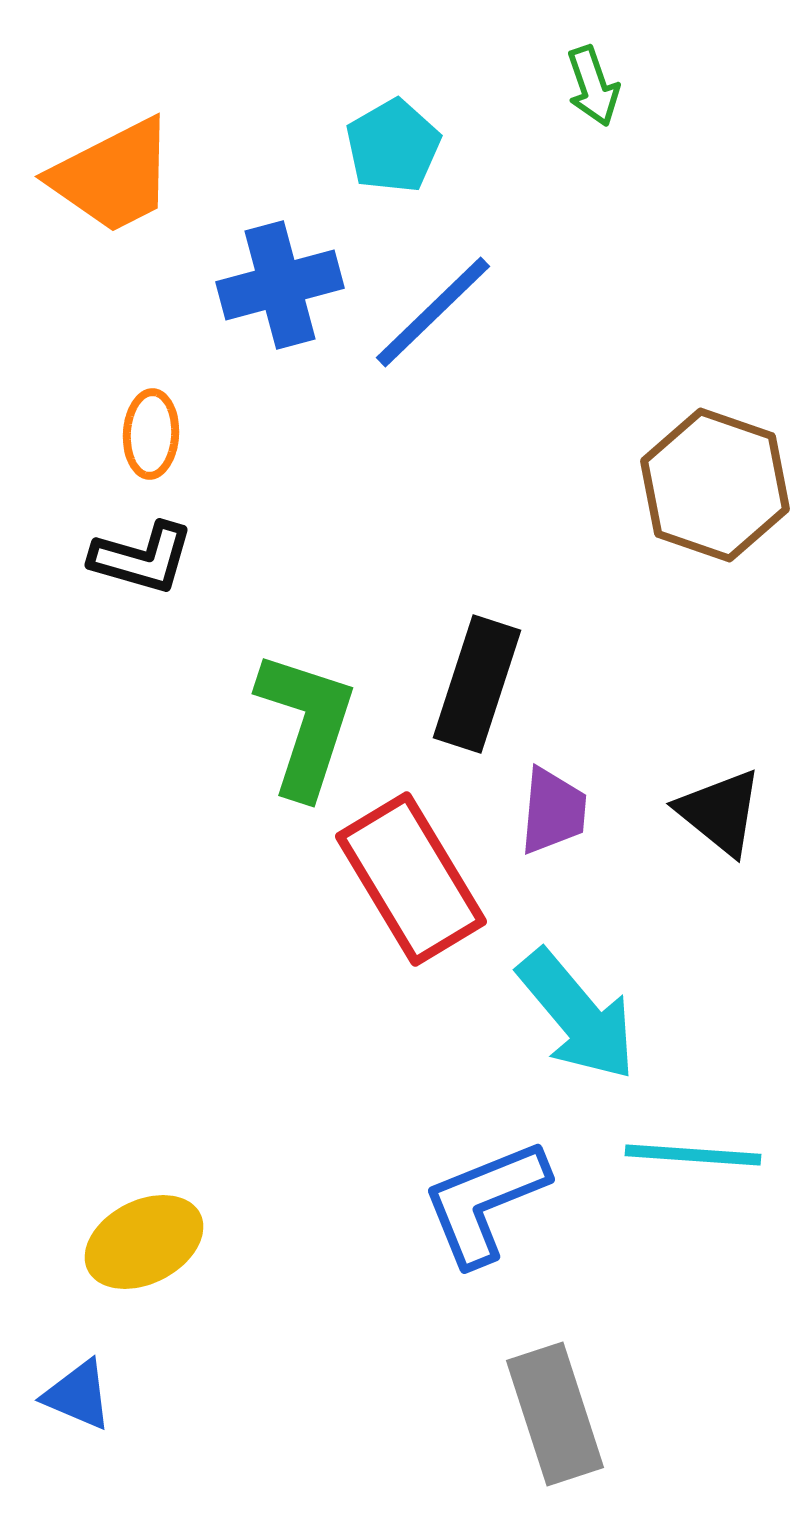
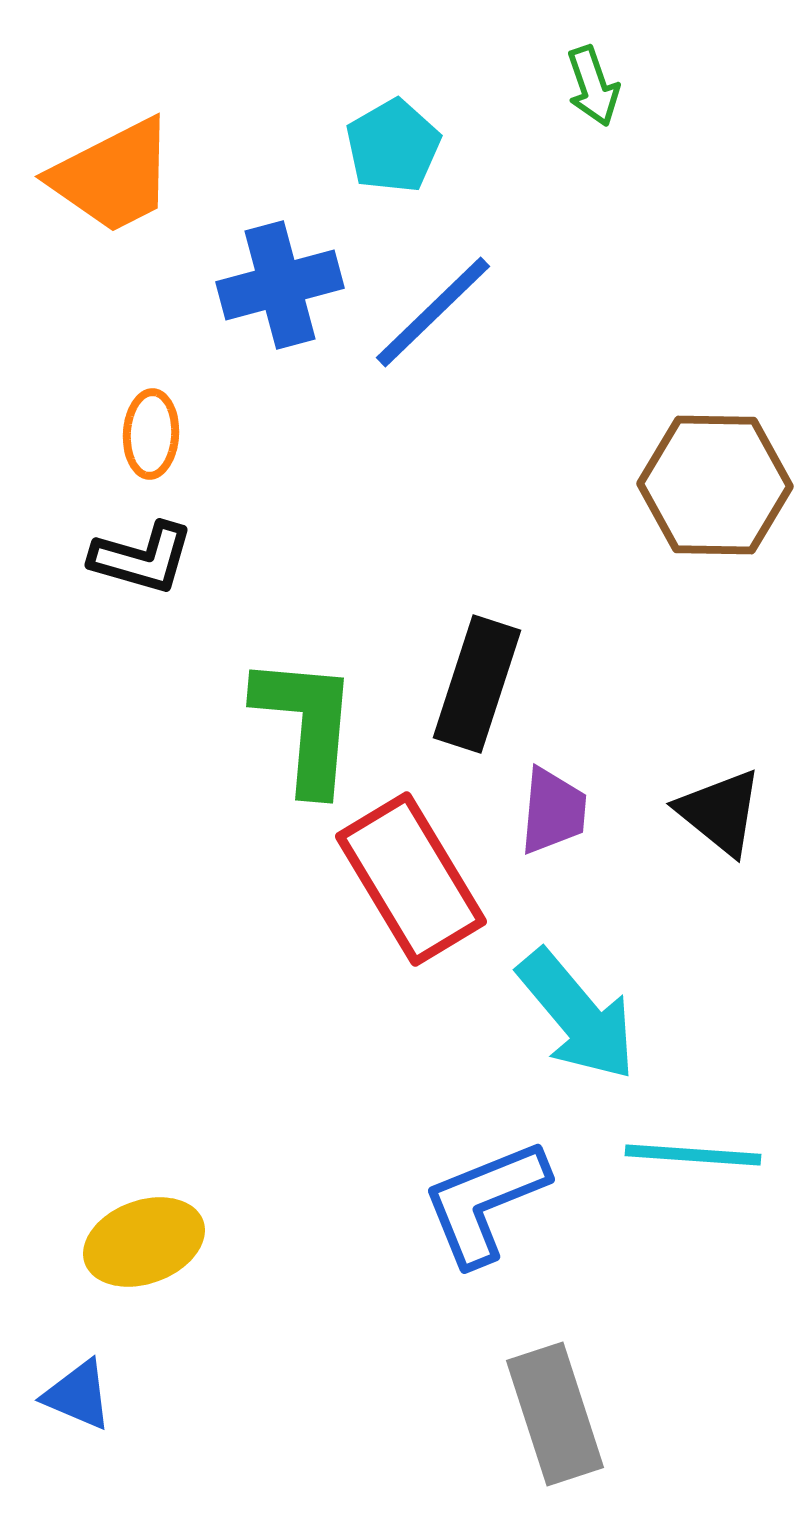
brown hexagon: rotated 18 degrees counterclockwise
green L-shape: rotated 13 degrees counterclockwise
yellow ellipse: rotated 7 degrees clockwise
